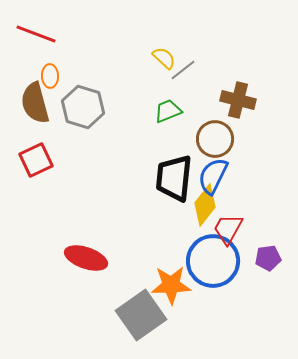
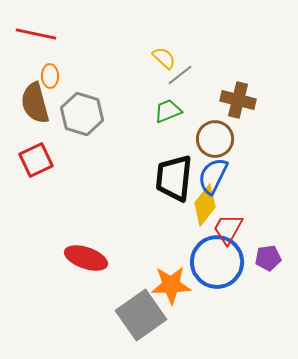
red line: rotated 9 degrees counterclockwise
gray line: moved 3 px left, 5 px down
gray hexagon: moved 1 px left, 7 px down
blue circle: moved 4 px right, 1 px down
